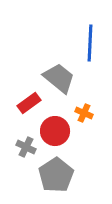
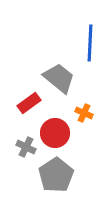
red circle: moved 2 px down
